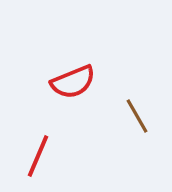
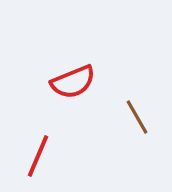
brown line: moved 1 px down
